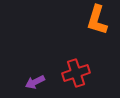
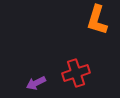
purple arrow: moved 1 px right, 1 px down
